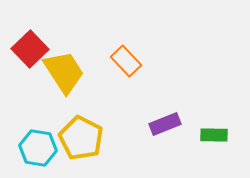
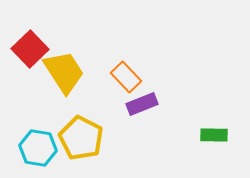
orange rectangle: moved 16 px down
purple rectangle: moved 23 px left, 20 px up
